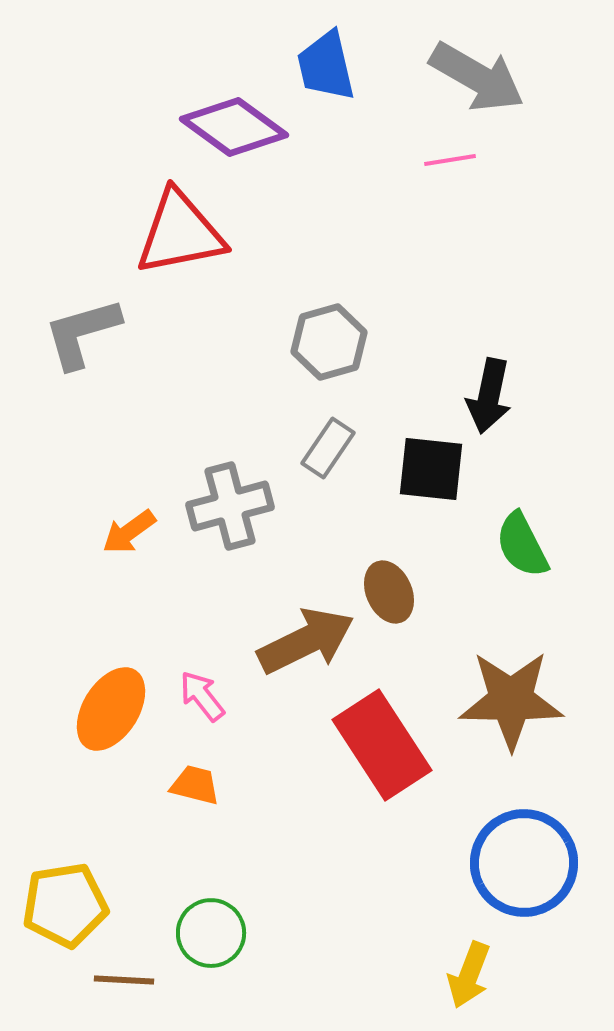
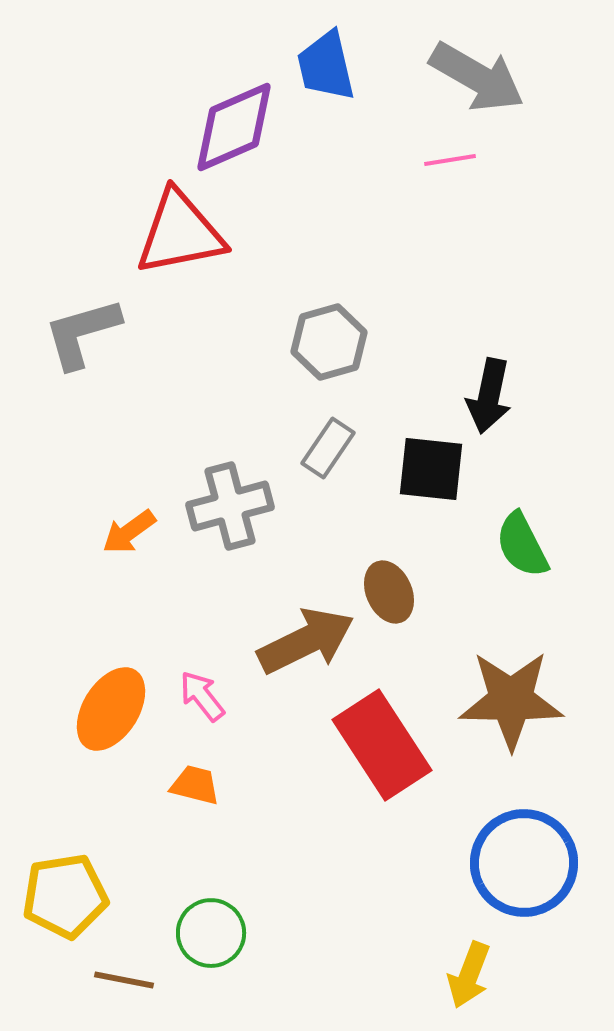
purple diamond: rotated 60 degrees counterclockwise
yellow pentagon: moved 9 px up
brown line: rotated 8 degrees clockwise
